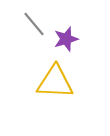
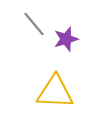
yellow triangle: moved 10 px down
